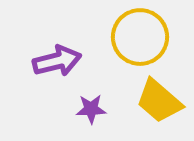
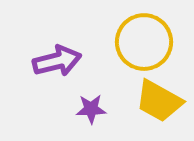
yellow circle: moved 4 px right, 5 px down
yellow trapezoid: rotated 12 degrees counterclockwise
